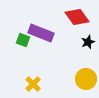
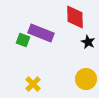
red diamond: moved 2 px left; rotated 35 degrees clockwise
black star: rotated 24 degrees counterclockwise
